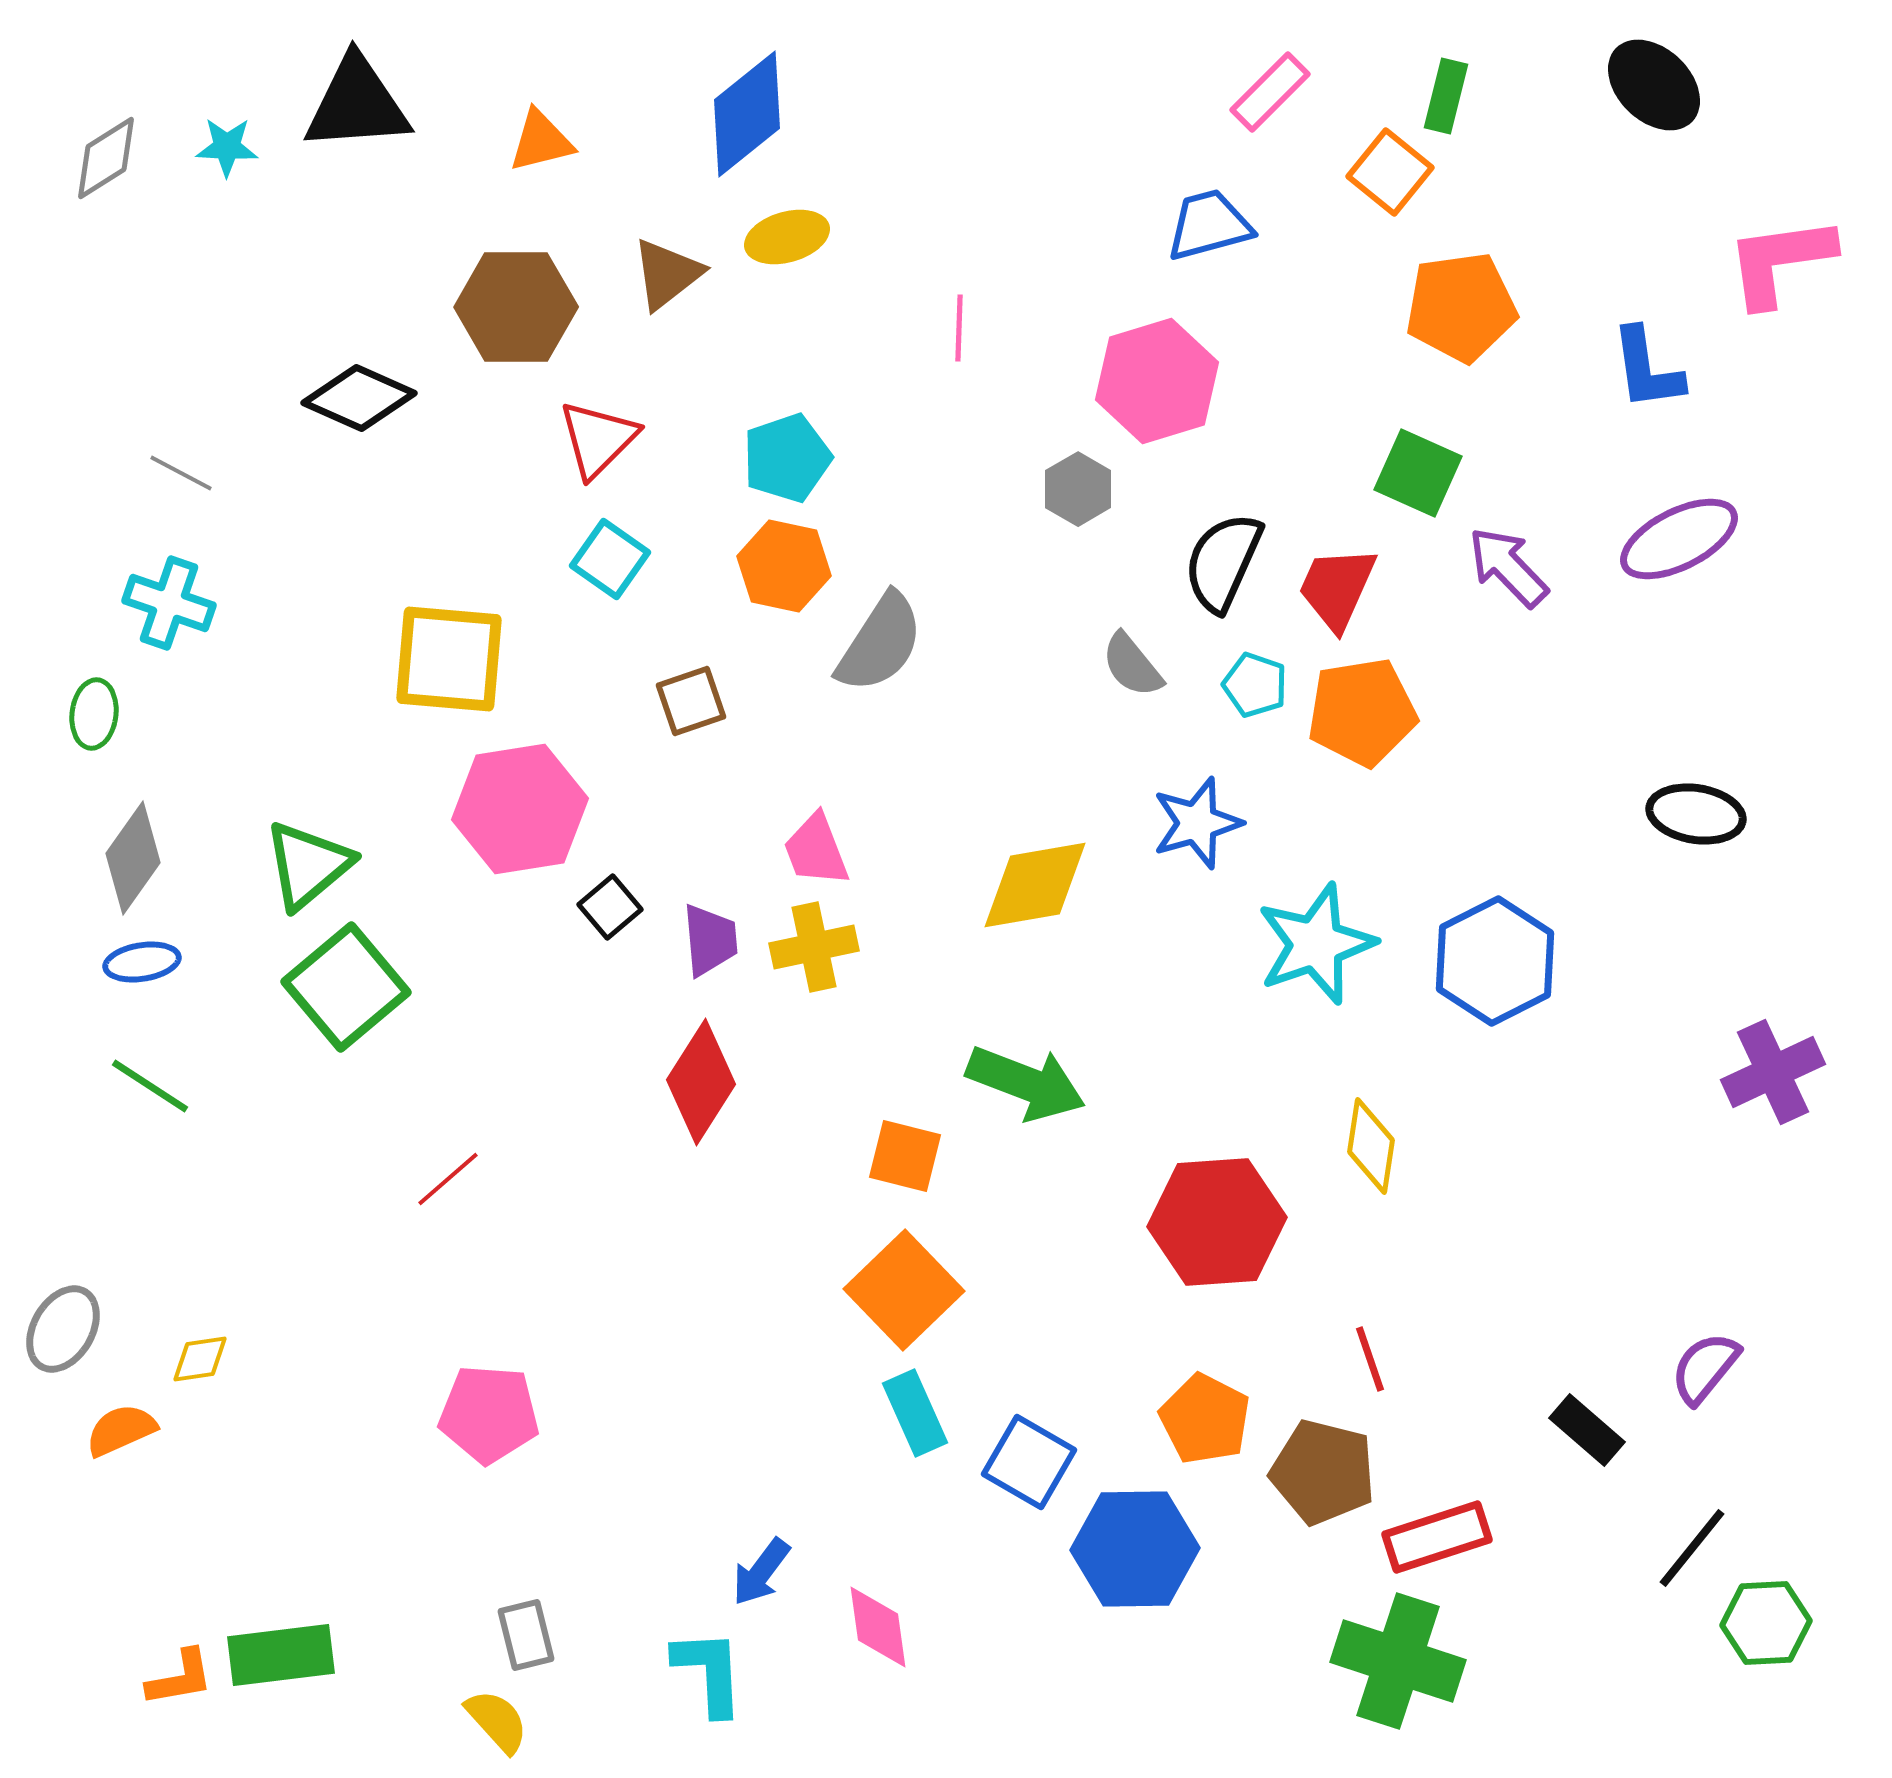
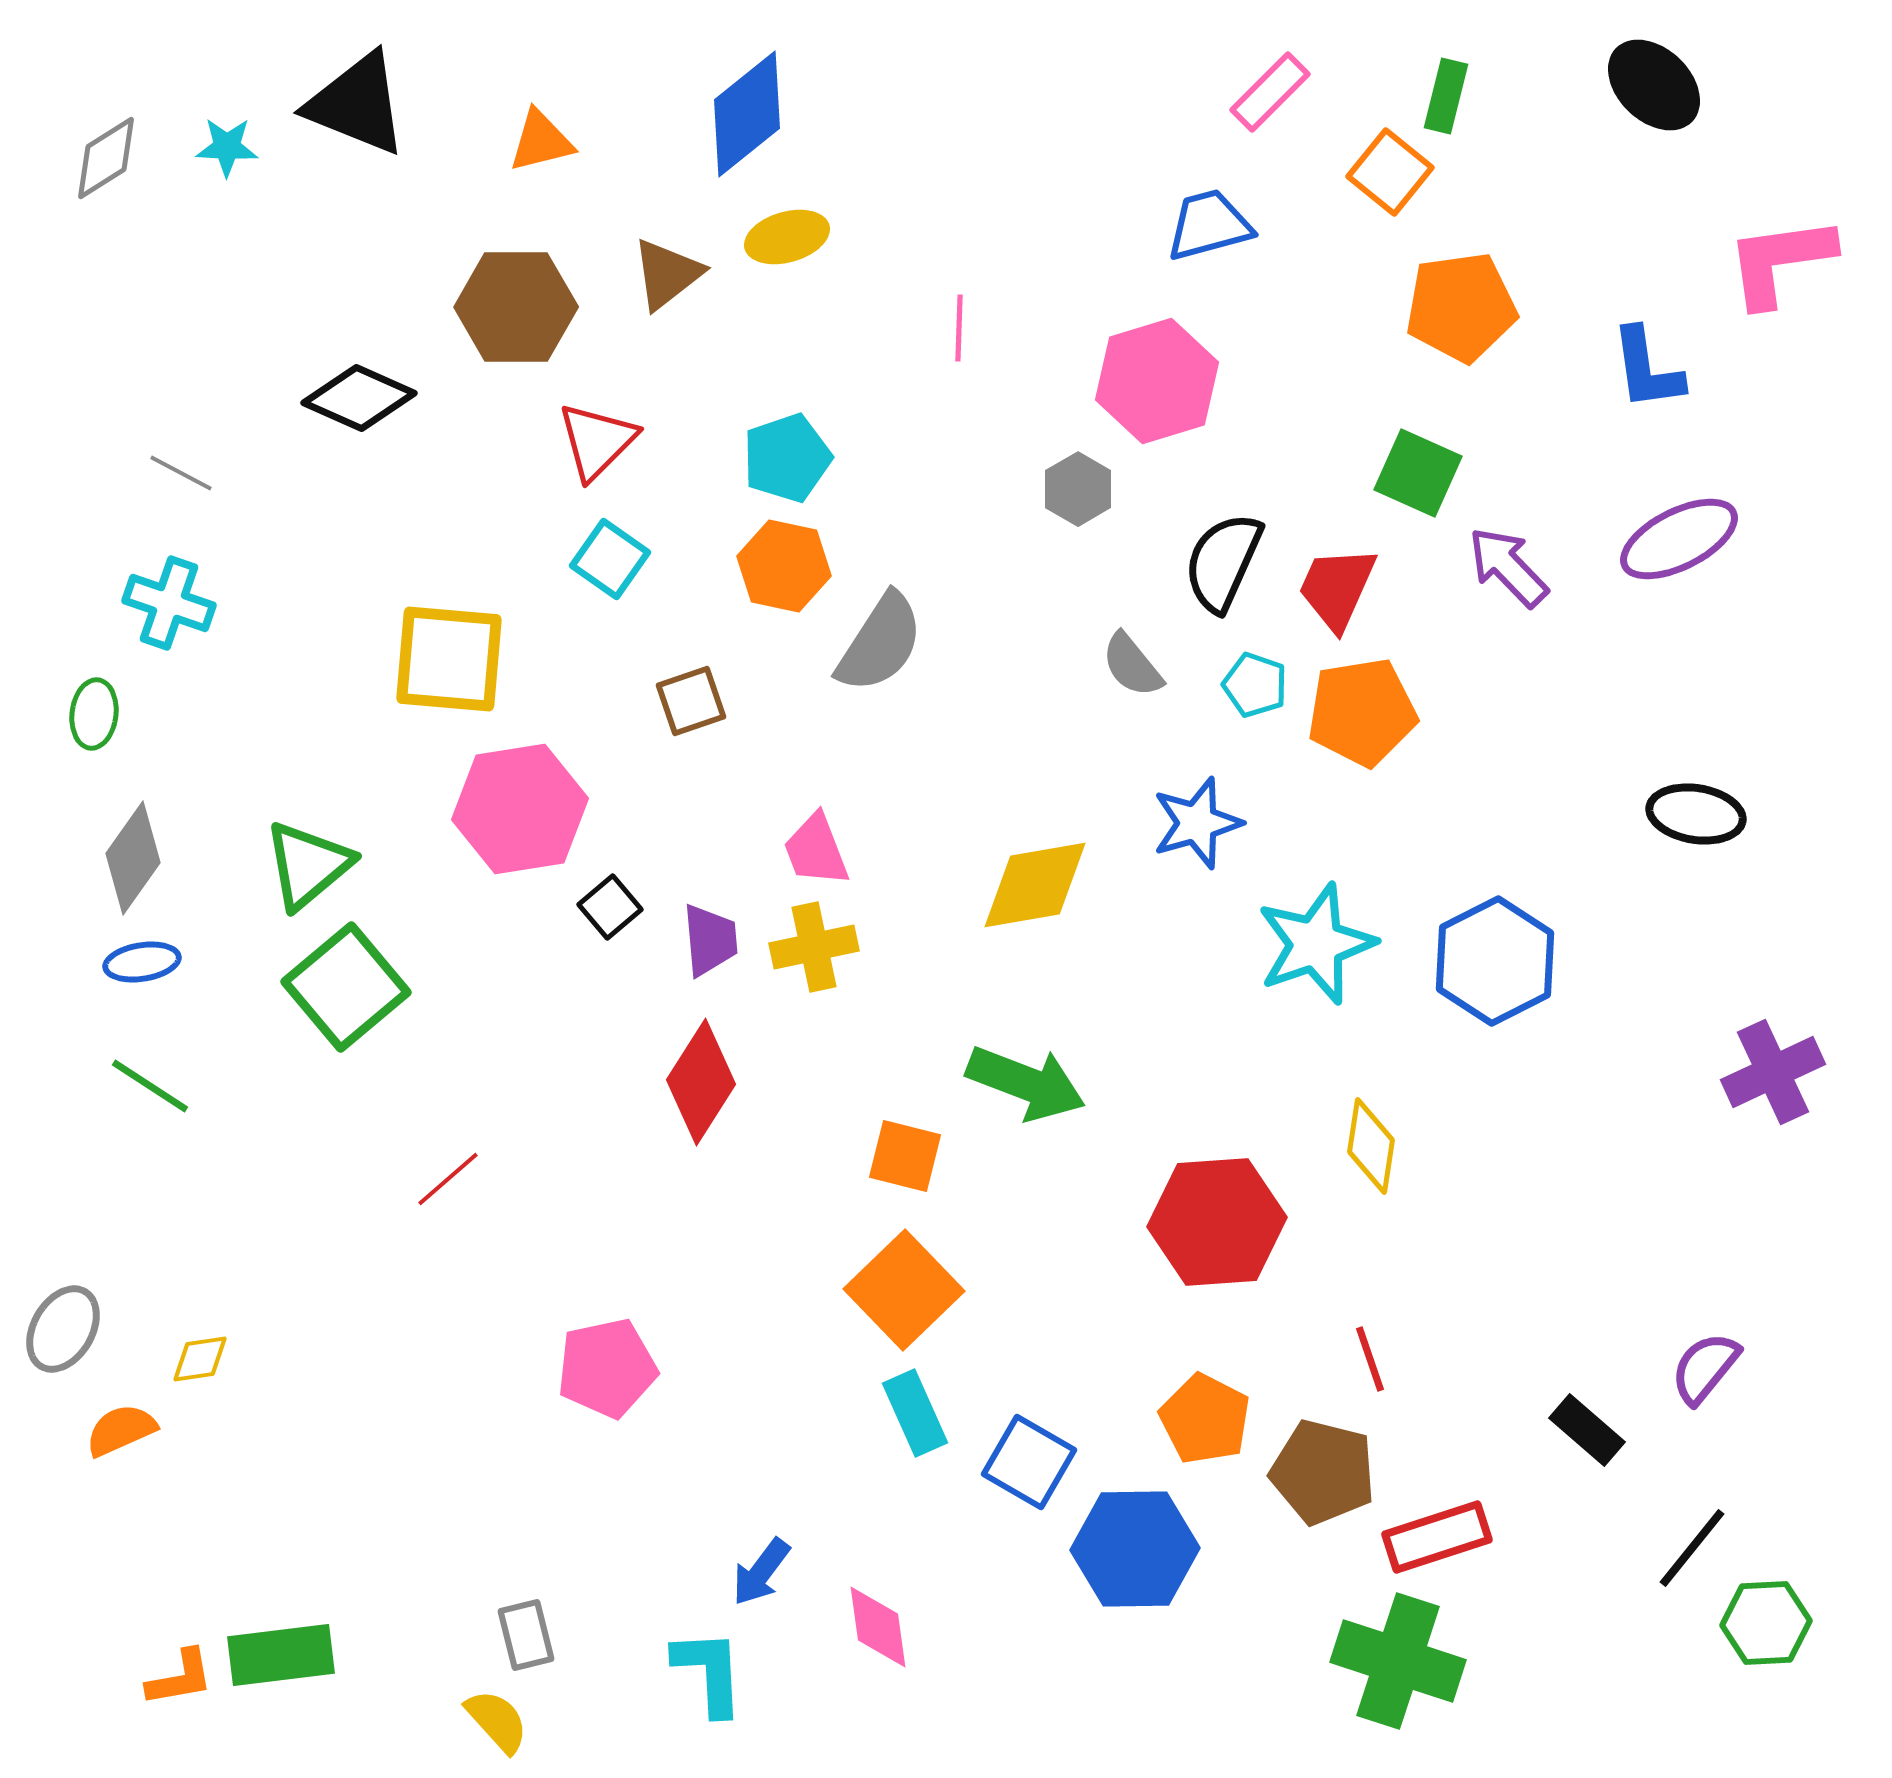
black triangle at (357, 104): rotated 26 degrees clockwise
red triangle at (598, 439): moved 1 px left, 2 px down
pink pentagon at (489, 1414): moved 118 px right, 46 px up; rotated 16 degrees counterclockwise
